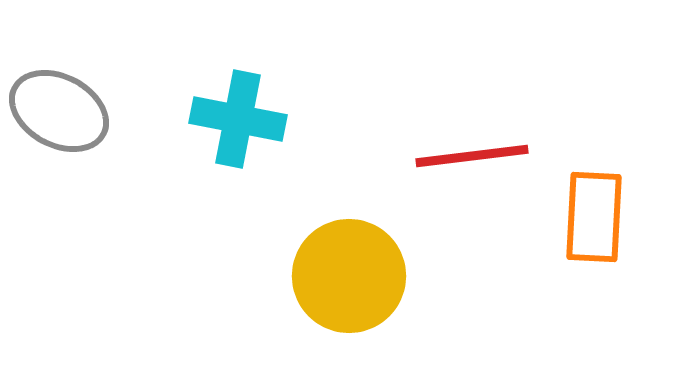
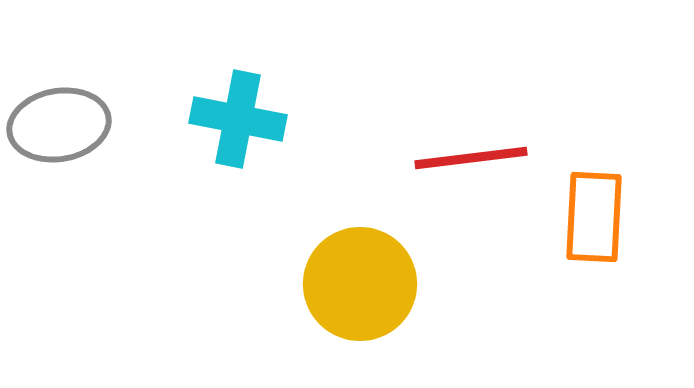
gray ellipse: moved 14 px down; rotated 38 degrees counterclockwise
red line: moved 1 px left, 2 px down
yellow circle: moved 11 px right, 8 px down
